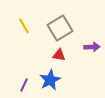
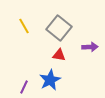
gray square: moved 1 px left; rotated 20 degrees counterclockwise
purple arrow: moved 2 px left
purple line: moved 2 px down
